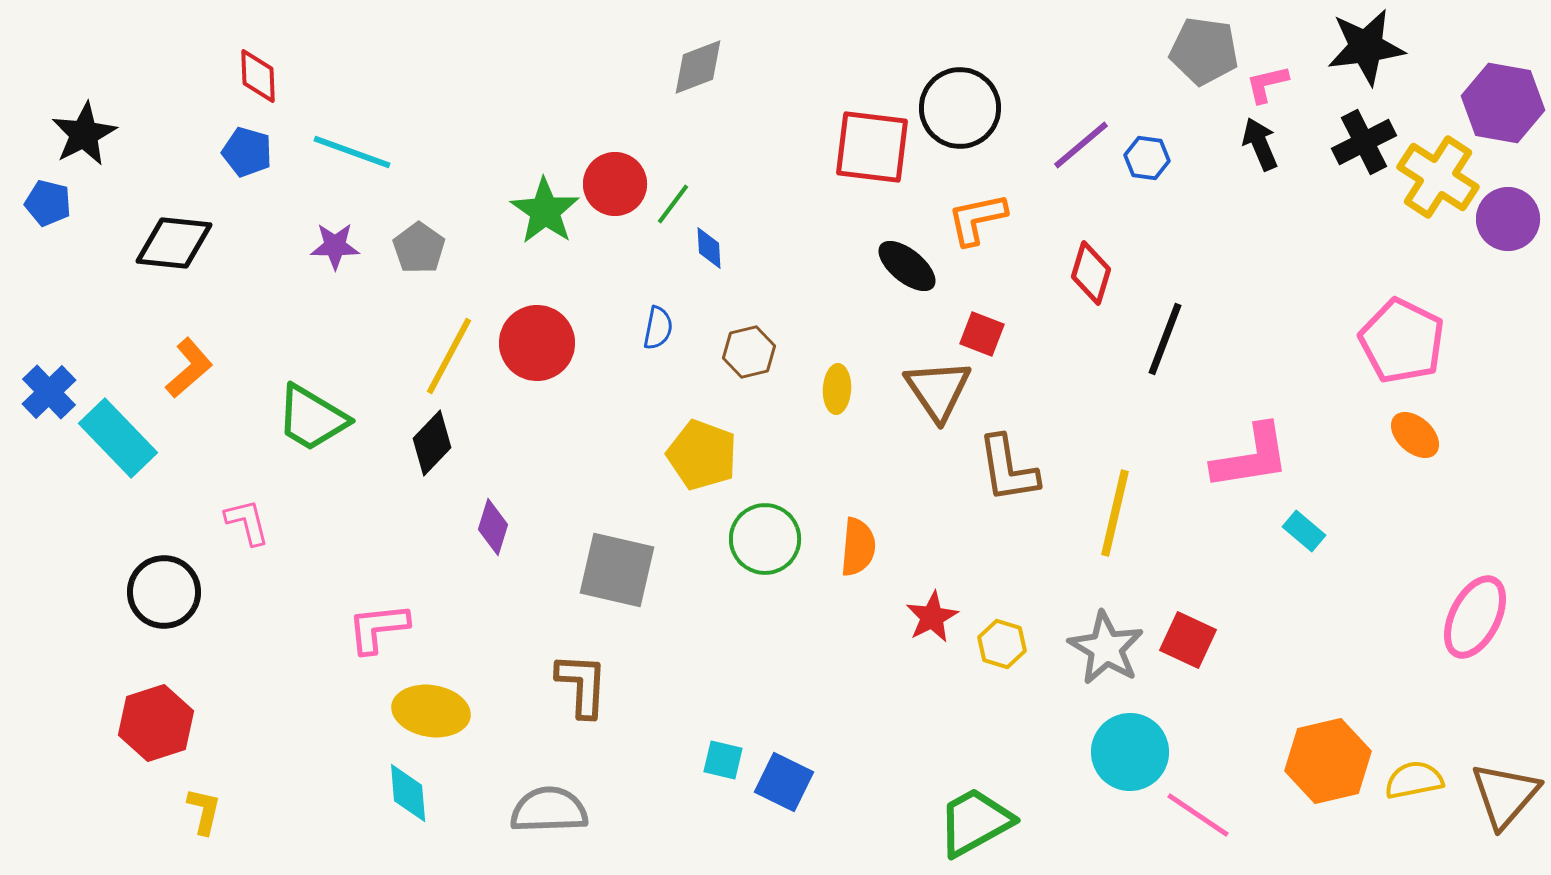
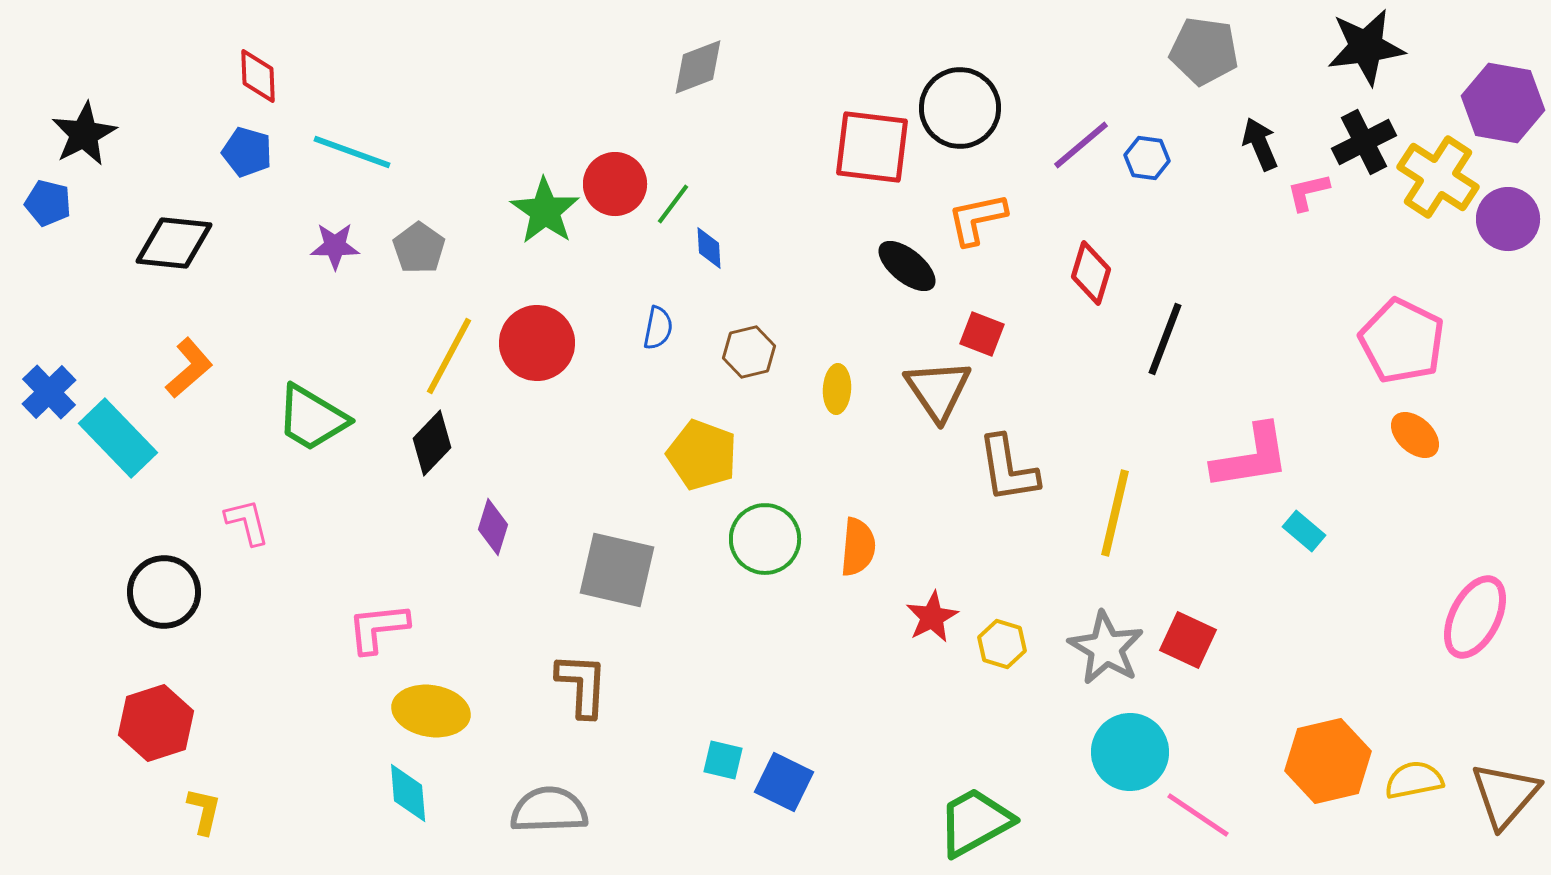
pink L-shape at (1267, 84): moved 41 px right, 108 px down
